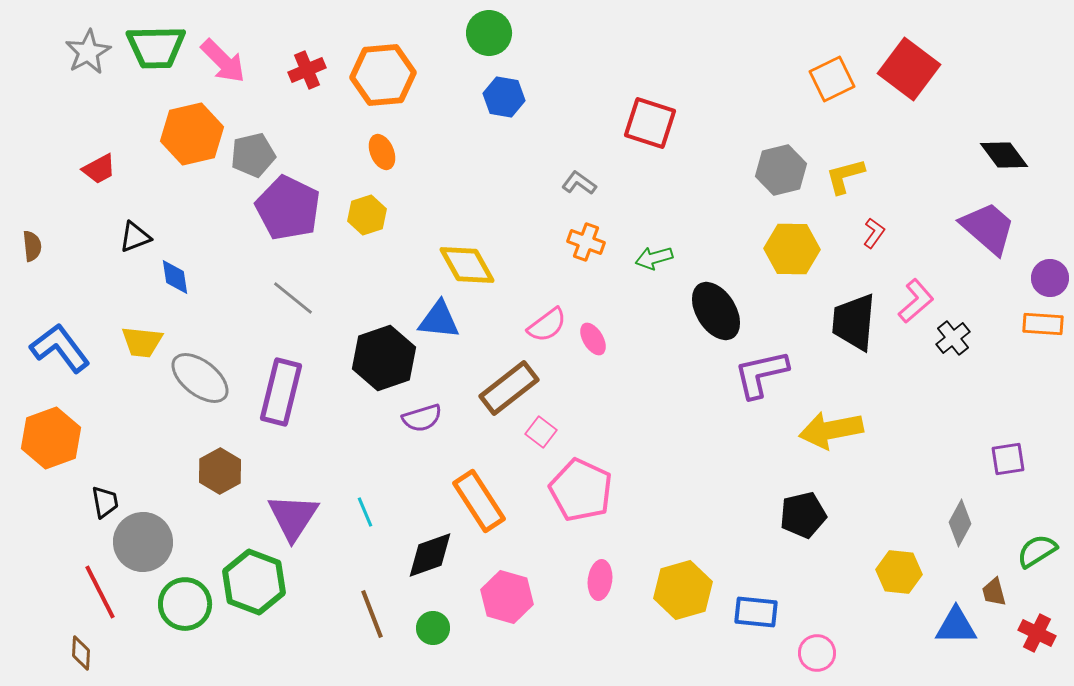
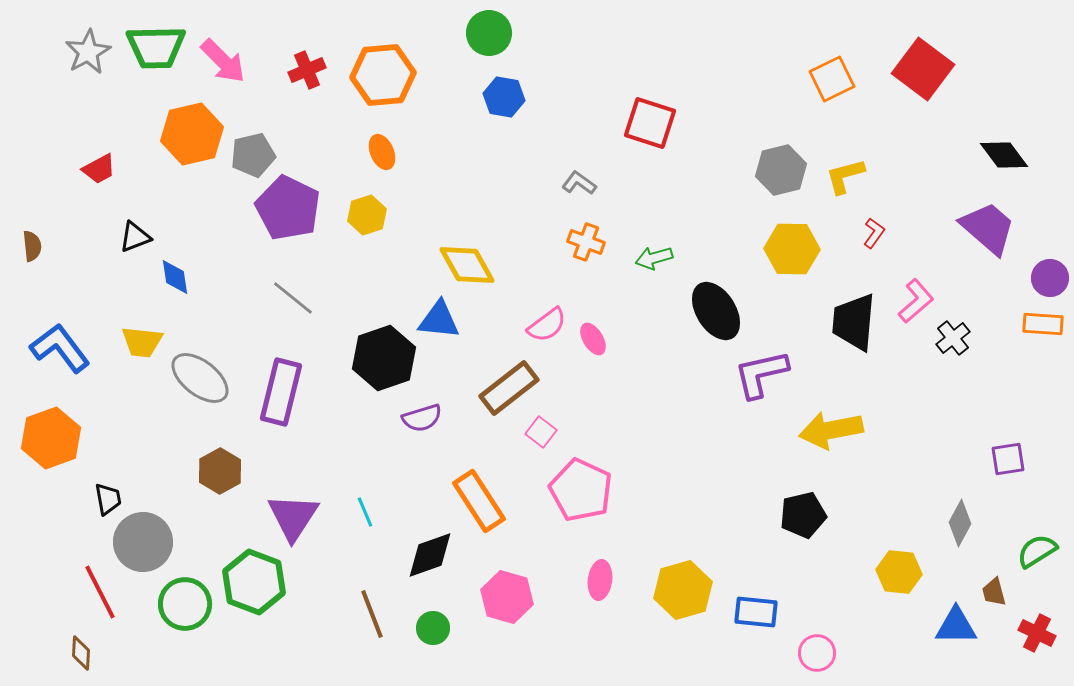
red square at (909, 69): moved 14 px right
black trapezoid at (105, 502): moved 3 px right, 3 px up
